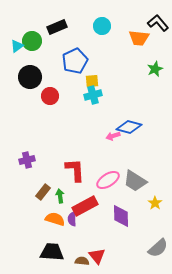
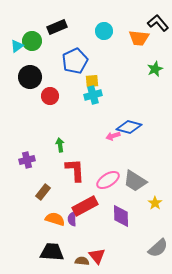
cyan circle: moved 2 px right, 5 px down
green arrow: moved 51 px up
